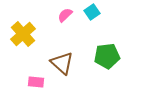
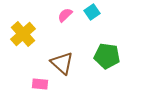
green pentagon: rotated 15 degrees clockwise
pink rectangle: moved 4 px right, 2 px down
